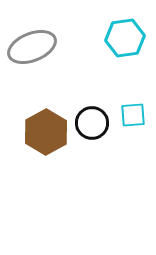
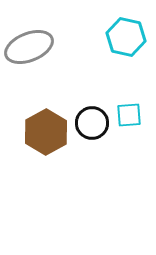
cyan hexagon: moved 1 px right, 1 px up; rotated 21 degrees clockwise
gray ellipse: moved 3 px left
cyan square: moved 4 px left
